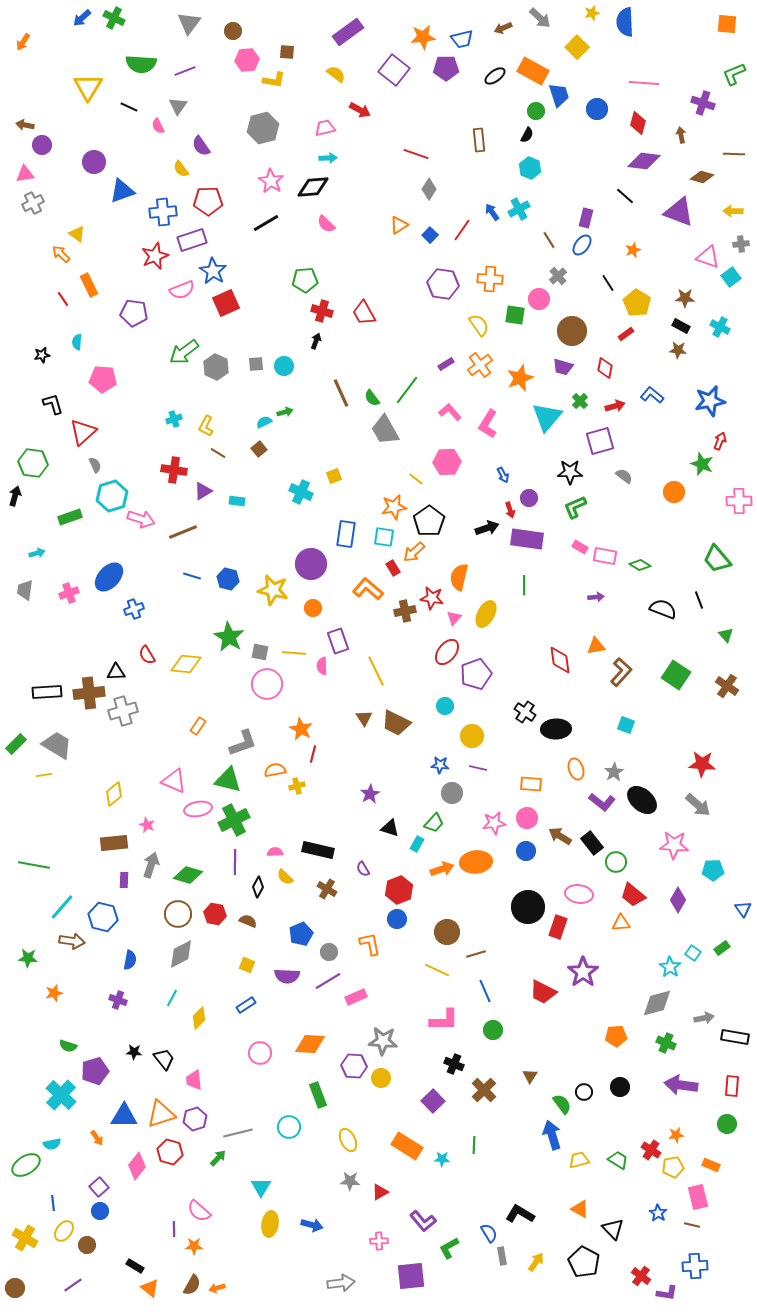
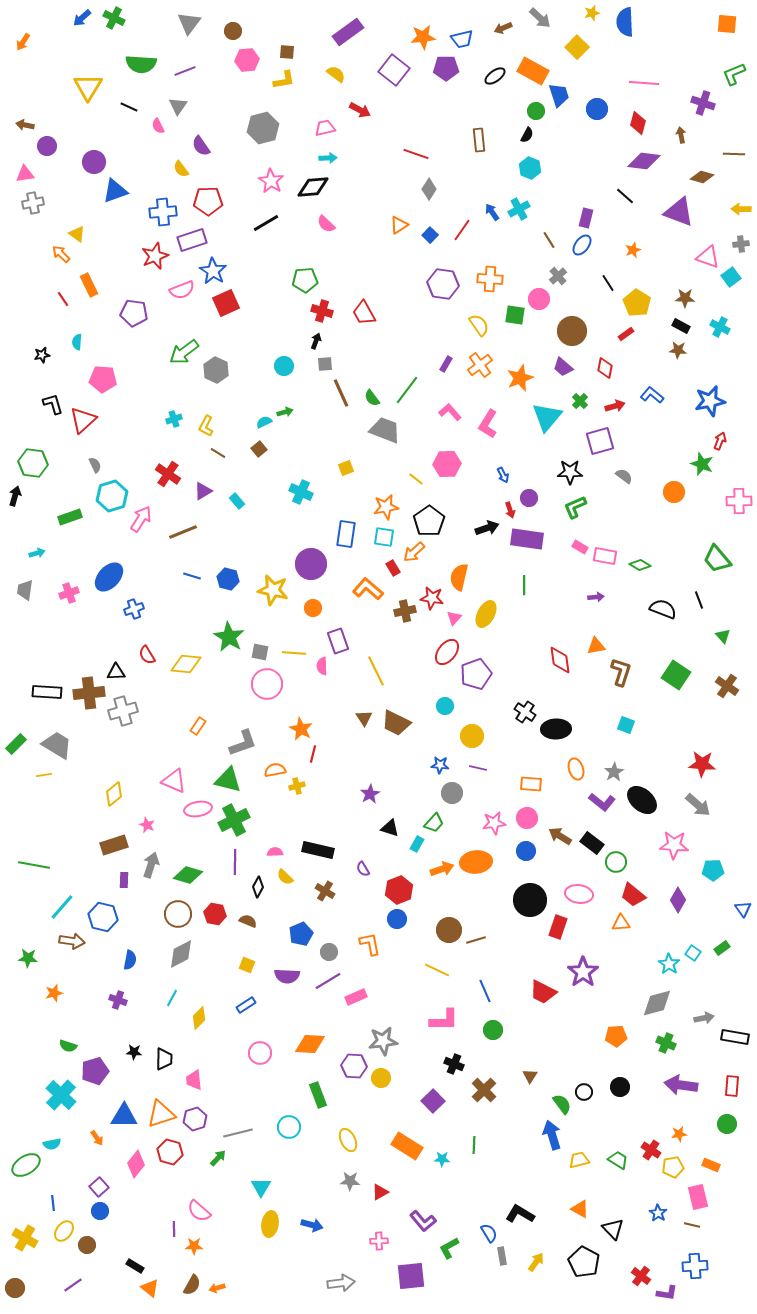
yellow L-shape at (274, 80): moved 10 px right; rotated 20 degrees counterclockwise
purple circle at (42, 145): moved 5 px right, 1 px down
blue triangle at (122, 191): moved 7 px left
gray cross at (33, 203): rotated 15 degrees clockwise
yellow arrow at (733, 211): moved 8 px right, 2 px up
gray square at (256, 364): moved 69 px right
purple rectangle at (446, 364): rotated 28 degrees counterclockwise
gray hexagon at (216, 367): moved 3 px down
purple trapezoid at (563, 367): rotated 25 degrees clockwise
gray trapezoid at (385, 430): rotated 140 degrees clockwise
red triangle at (83, 432): moved 12 px up
pink hexagon at (447, 462): moved 2 px down
red cross at (174, 470): moved 6 px left, 4 px down; rotated 25 degrees clockwise
yellow square at (334, 476): moved 12 px right, 8 px up
cyan rectangle at (237, 501): rotated 42 degrees clockwise
orange star at (394, 507): moved 8 px left
pink arrow at (141, 519): rotated 76 degrees counterclockwise
green triangle at (726, 635): moved 3 px left, 1 px down
brown L-shape at (621, 672): rotated 24 degrees counterclockwise
black rectangle at (47, 692): rotated 8 degrees clockwise
brown rectangle at (114, 843): moved 2 px down; rotated 12 degrees counterclockwise
black rectangle at (592, 843): rotated 15 degrees counterclockwise
brown cross at (327, 889): moved 2 px left, 2 px down
black circle at (528, 907): moved 2 px right, 7 px up
brown circle at (447, 932): moved 2 px right, 2 px up
brown line at (476, 954): moved 14 px up
cyan star at (670, 967): moved 1 px left, 3 px up
gray star at (383, 1041): rotated 12 degrees counterclockwise
black trapezoid at (164, 1059): rotated 40 degrees clockwise
orange star at (676, 1135): moved 3 px right, 1 px up
pink diamond at (137, 1166): moved 1 px left, 2 px up
